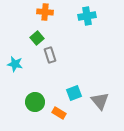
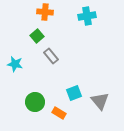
green square: moved 2 px up
gray rectangle: moved 1 px right, 1 px down; rotated 21 degrees counterclockwise
